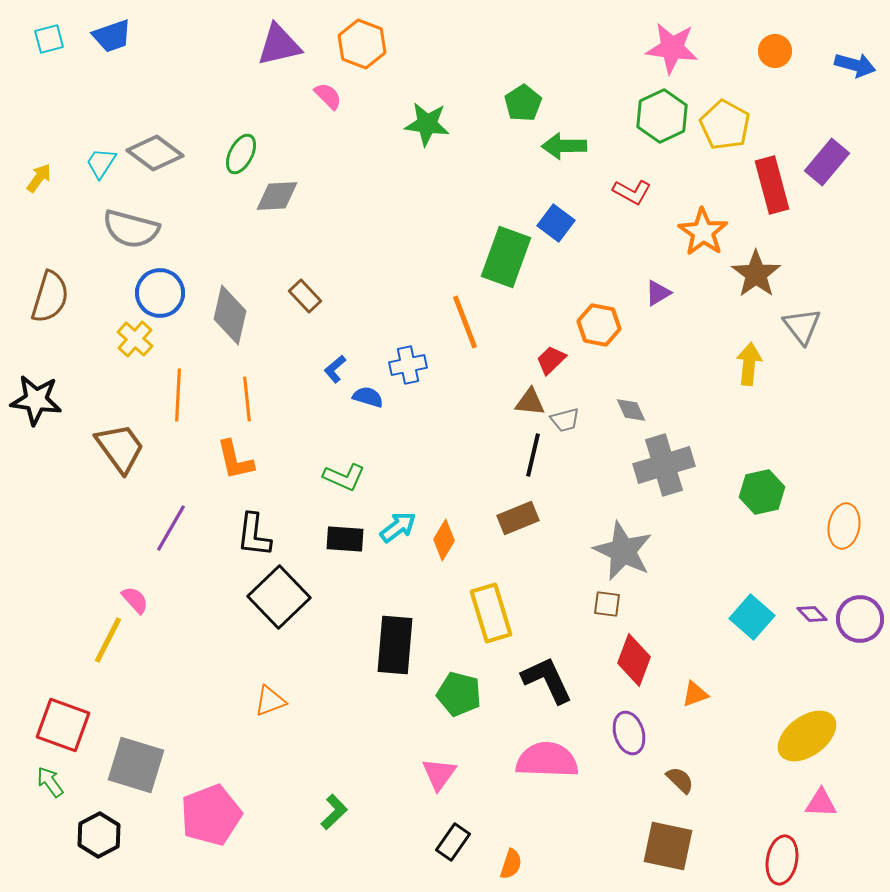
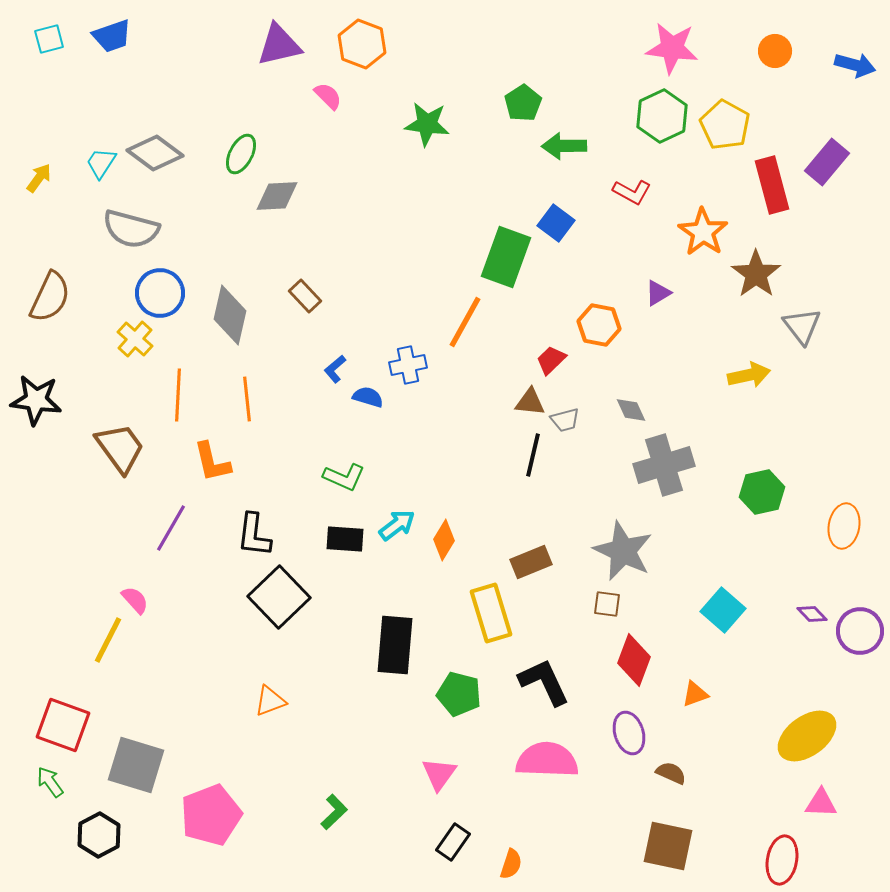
brown semicircle at (50, 297): rotated 8 degrees clockwise
orange line at (465, 322): rotated 50 degrees clockwise
yellow arrow at (749, 364): moved 11 px down; rotated 72 degrees clockwise
orange L-shape at (235, 460): moved 23 px left, 2 px down
brown rectangle at (518, 518): moved 13 px right, 44 px down
cyan arrow at (398, 527): moved 1 px left, 2 px up
cyan square at (752, 617): moved 29 px left, 7 px up
purple circle at (860, 619): moved 12 px down
black L-shape at (547, 680): moved 3 px left, 2 px down
brown semicircle at (680, 780): moved 9 px left, 7 px up; rotated 20 degrees counterclockwise
